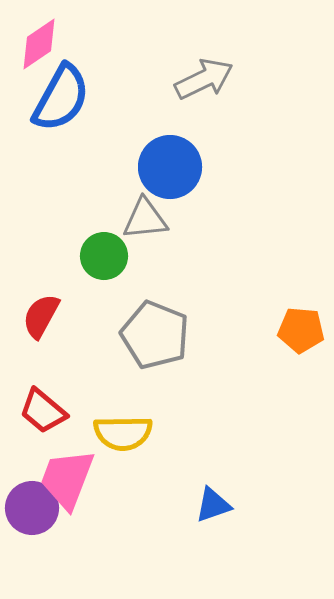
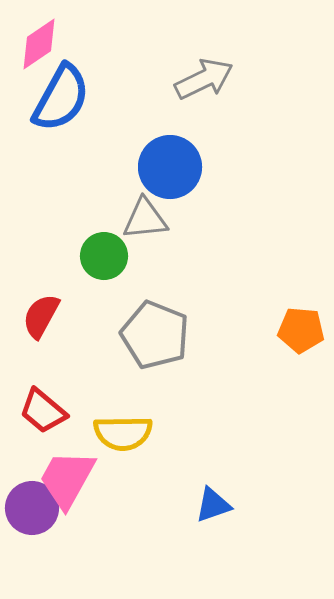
pink trapezoid: rotated 8 degrees clockwise
